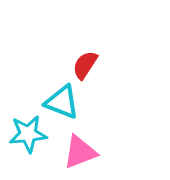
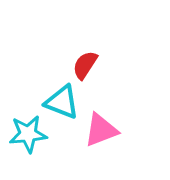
pink triangle: moved 21 px right, 22 px up
